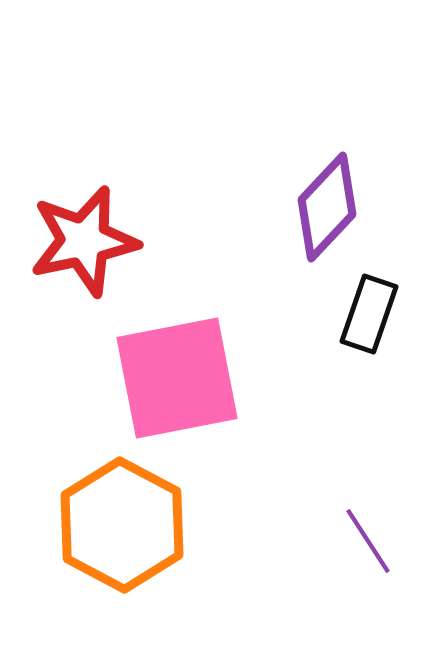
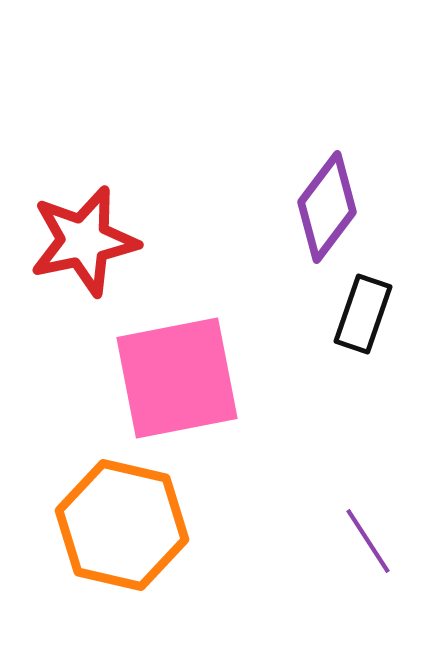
purple diamond: rotated 6 degrees counterclockwise
black rectangle: moved 6 px left
orange hexagon: rotated 15 degrees counterclockwise
